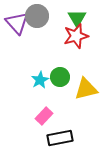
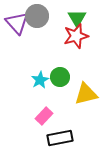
yellow triangle: moved 5 px down
